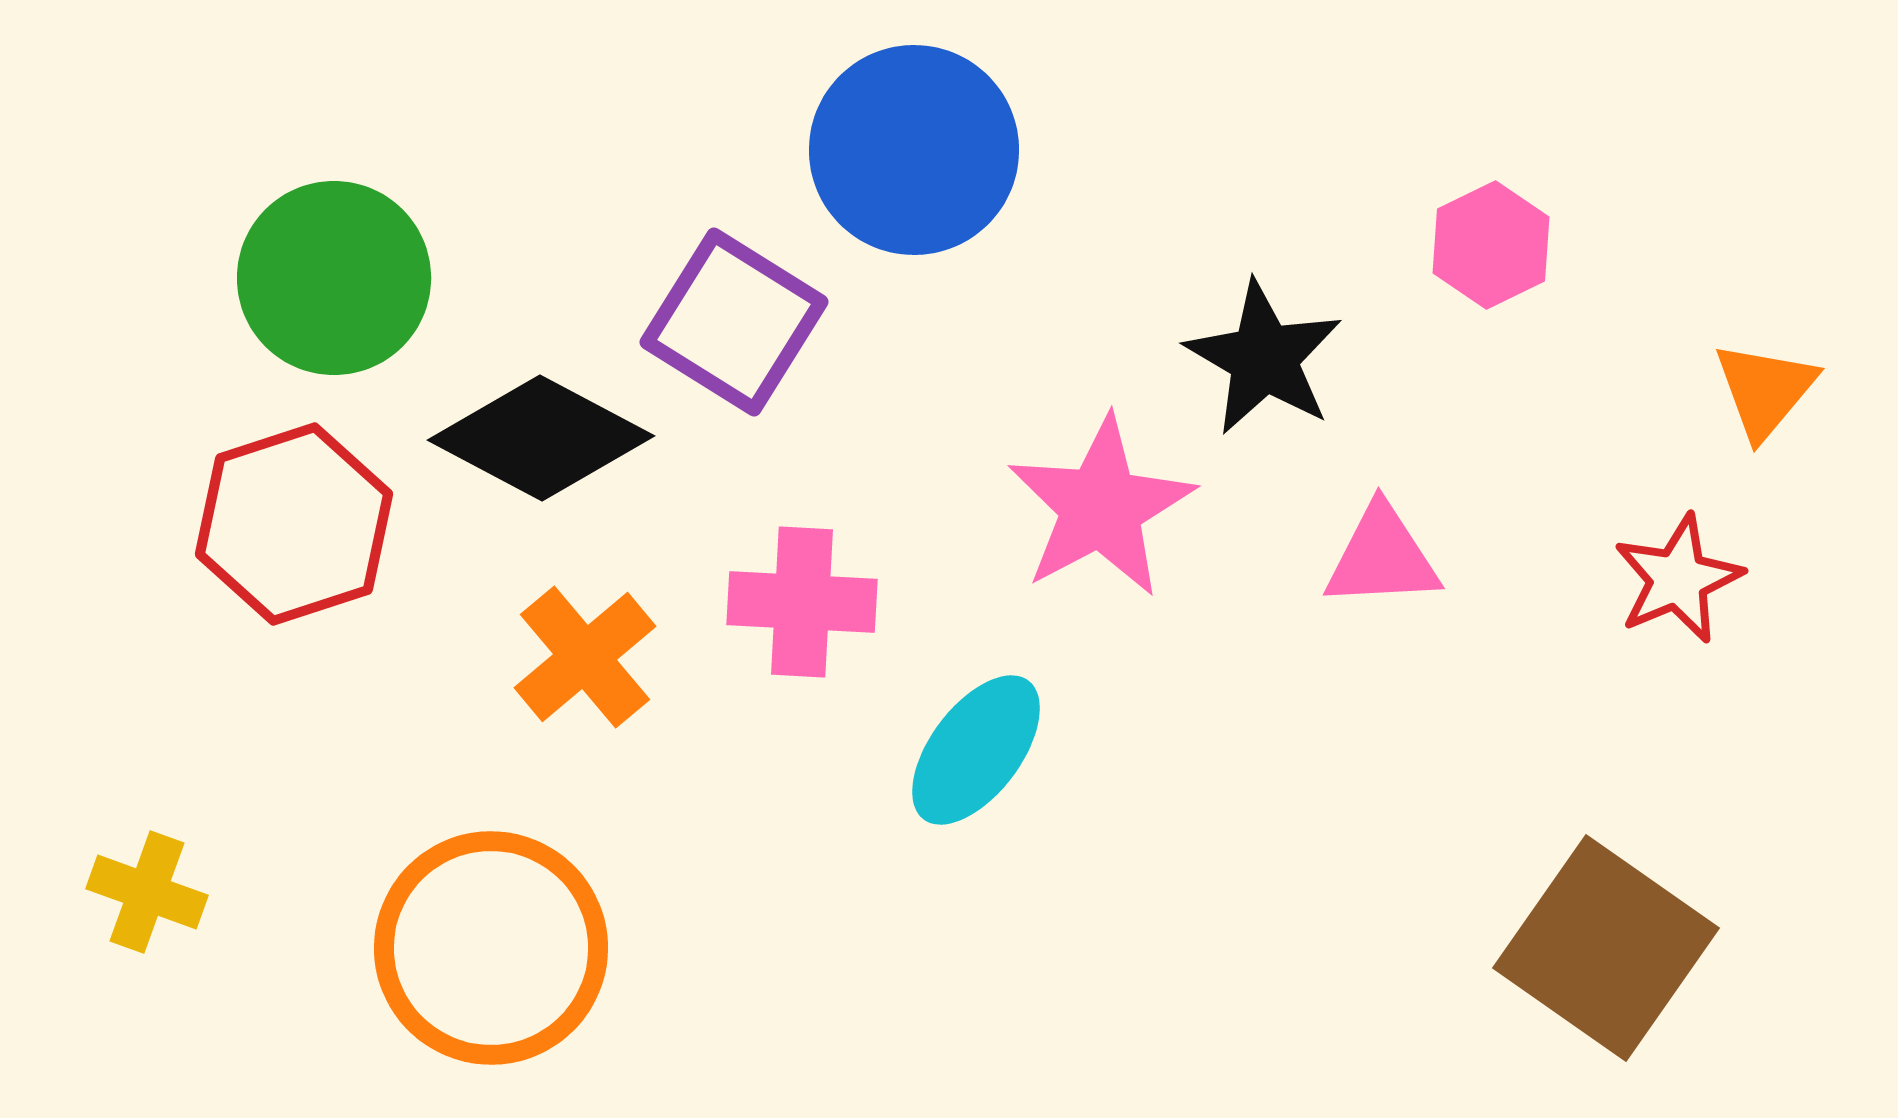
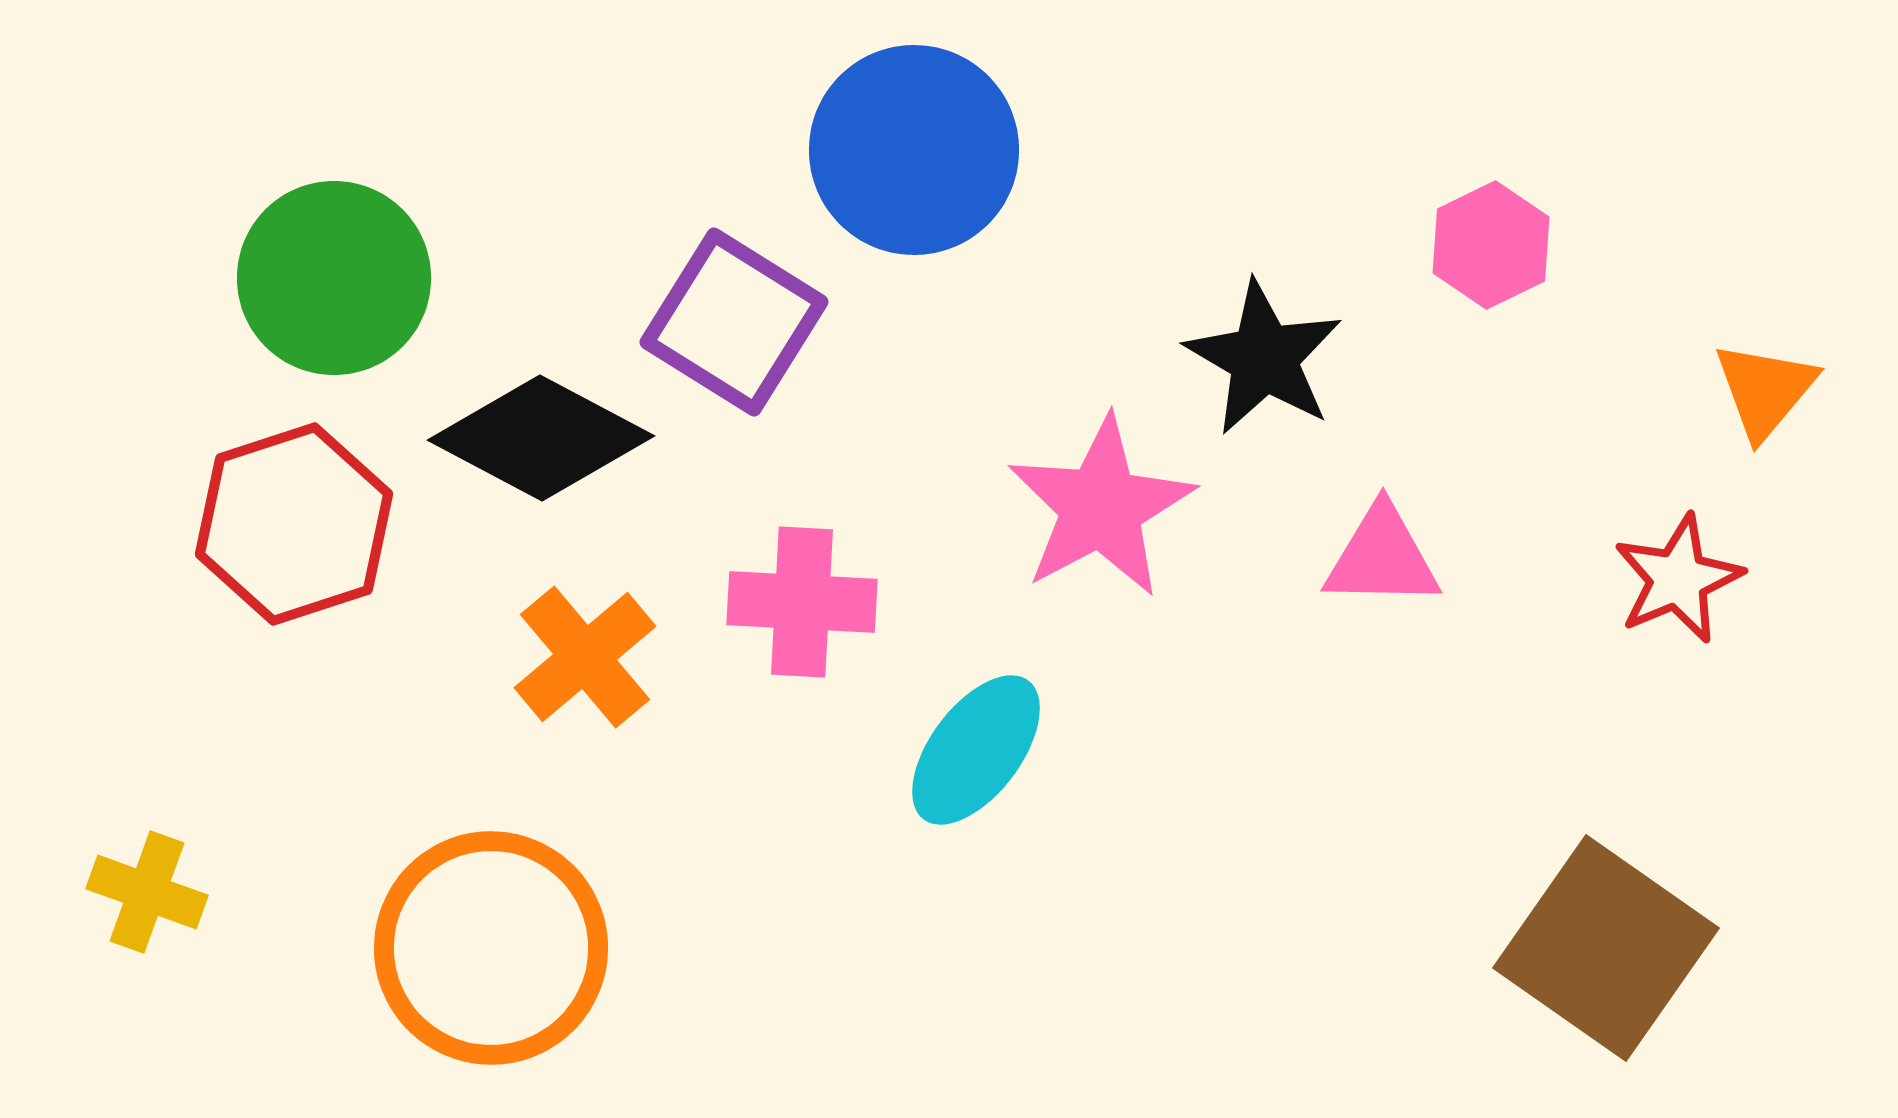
pink triangle: rotated 4 degrees clockwise
